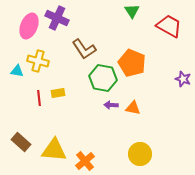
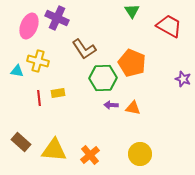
green hexagon: rotated 12 degrees counterclockwise
orange cross: moved 5 px right, 6 px up
